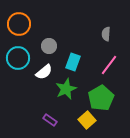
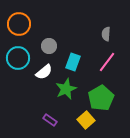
pink line: moved 2 px left, 3 px up
yellow square: moved 1 px left
